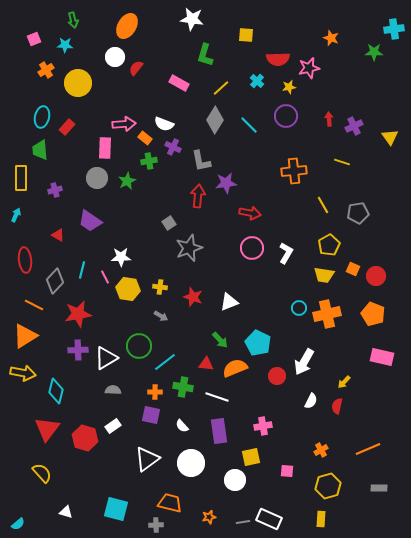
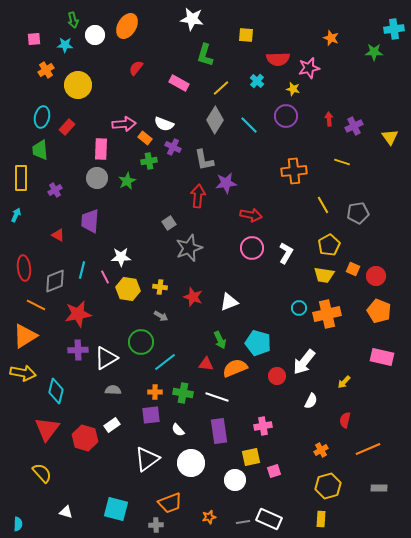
pink square at (34, 39): rotated 16 degrees clockwise
white circle at (115, 57): moved 20 px left, 22 px up
yellow circle at (78, 83): moved 2 px down
yellow star at (289, 87): moved 4 px right, 2 px down; rotated 24 degrees clockwise
pink rectangle at (105, 148): moved 4 px left, 1 px down
gray L-shape at (201, 161): moved 3 px right, 1 px up
purple cross at (55, 190): rotated 16 degrees counterclockwise
red arrow at (250, 213): moved 1 px right, 2 px down
purple trapezoid at (90, 221): rotated 60 degrees clockwise
red ellipse at (25, 260): moved 1 px left, 8 px down
gray diamond at (55, 281): rotated 25 degrees clockwise
orange line at (34, 305): moved 2 px right
orange pentagon at (373, 314): moved 6 px right, 3 px up
green arrow at (220, 340): rotated 18 degrees clockwise
cyan pentagon at (258, 343): rotated 10 degrees counterclockwise
green circle at (139, 346): moved 2 px right, 4 px up
white arrow at (304, 362): rotated 8 degrees clockwise
green cross at (183, 387): moved 6 px down
red semicircle at (337, 406): moved 8 px right, 14 px down
purple square at (151, 415): rotated 18 degrees counterclockwise
white rectangle at (113, 426): moved 1 px left, 1 px up
white semicircle at (182, 426): moved 4 px left, 4 px down
pink square at (287, 471): moved 13 px left; rotated 24 degrees counterclockwise
orange trapezoid at (170, 503): rotated 145 degrees clockwise
cyan semicircle at (18, 524): rotated 48 degrees counterclockwise
